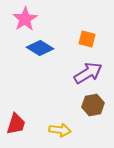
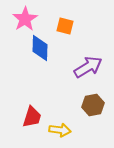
orange square: moved 22 px left, 13 px up
blue diamond: rotated 60 degrees clockwise
purple arrow: moved 6 px up
red trapezoid: moved 16 px right, 7 px up
